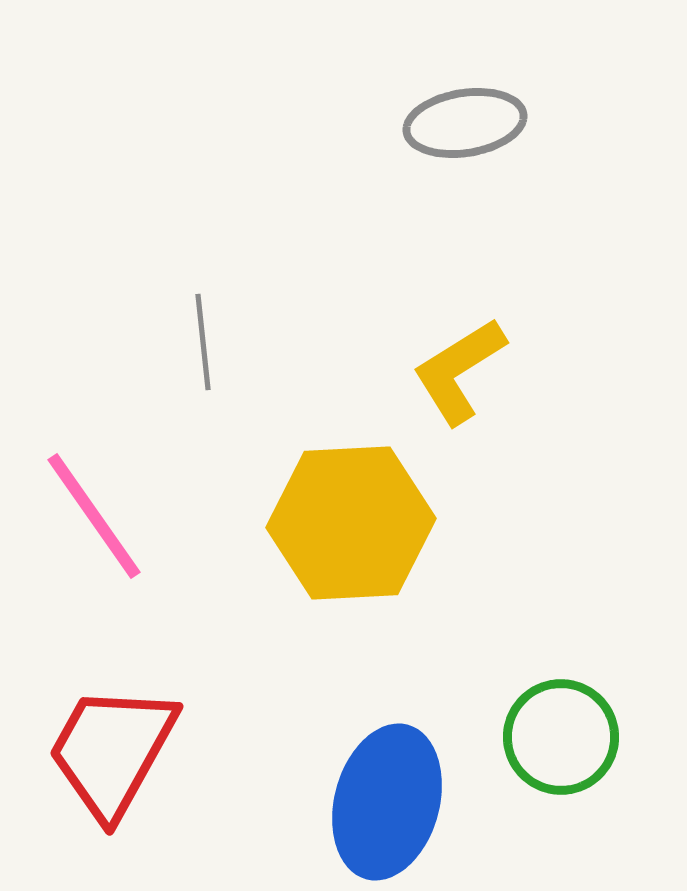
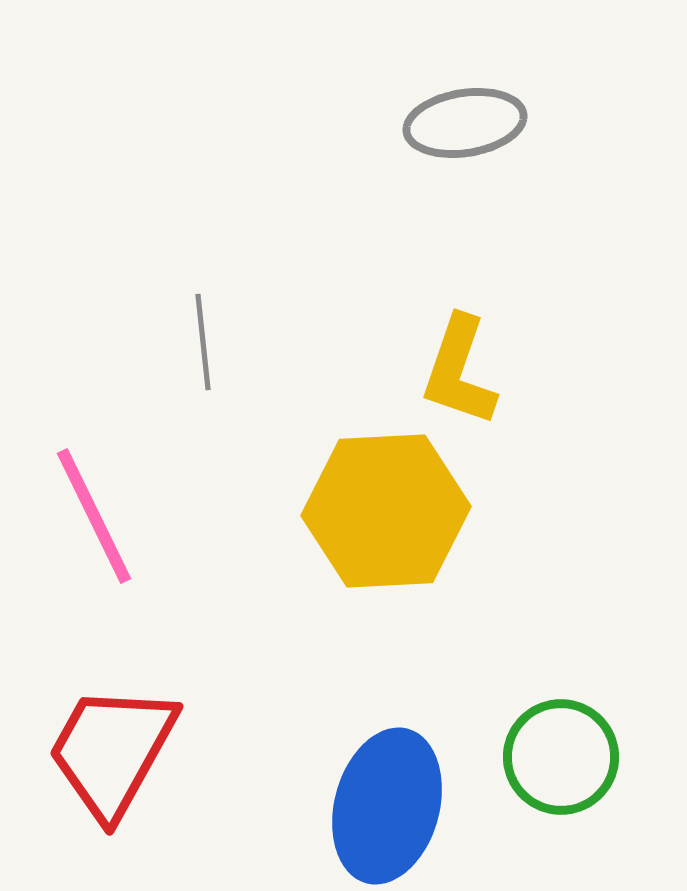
yellow L-shape: rotated 39 degrees counterclockwise
pink line: rotated 9 degrees clockwise
yellow hexagon: moved 35 px right, 12 px up
green circle: moved 20 px down
blue ellipse: moved 4 px down
